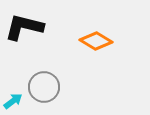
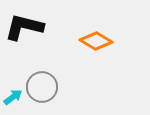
gray circle: moved 2 px left
cyan arrow: moved 4 px up
